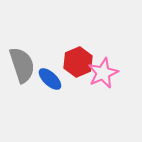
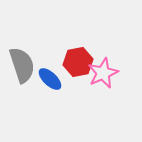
red hexagon: rotated 12 degrees clockwise
